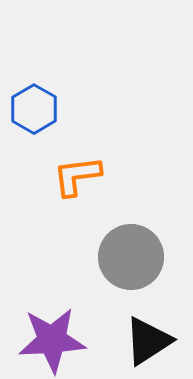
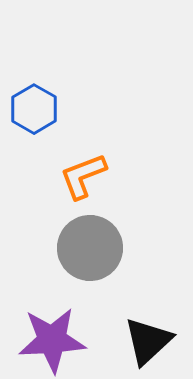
orange L-shape: moved 6 px right; rotated 14 degrees counterclockwise
gray circle: moved 41 px left, 9 px up
black triangle: rotated 10 degrees counterclockwise
